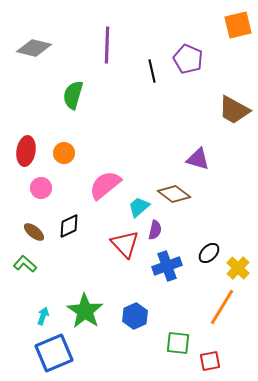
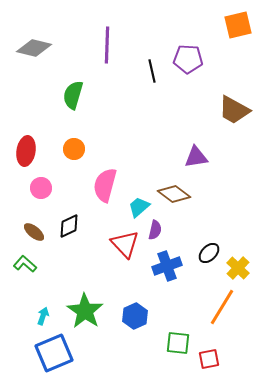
purple pentagon: rotated 20 degrees counterclockwise
orange circle: moved 10 px right, 4 px up
purple triangle: moved 2 px left, 2 px up; rotated 25 degrees counterclockwise
pink semicircle: rotated 36 degrees counterclockwise
red square: moved 1 px left, 2 px up
